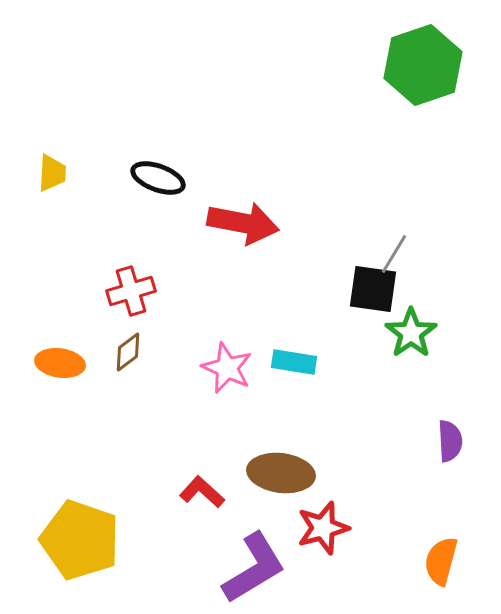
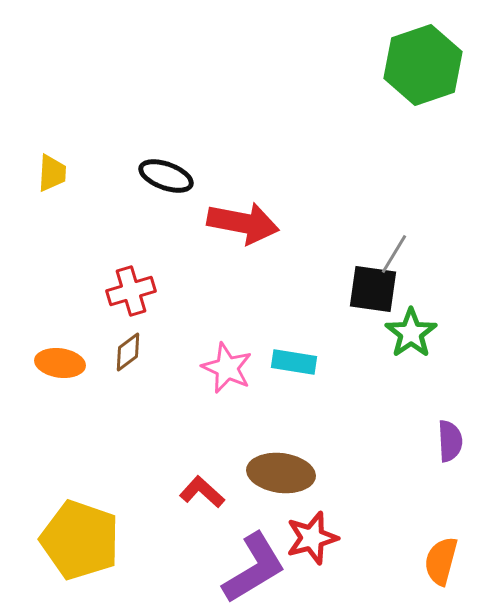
black ellipse: moved 8 px right, 2 px up
red star: moved 11 px left, 10 px down
